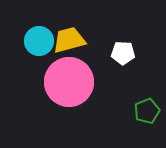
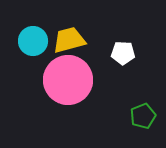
cyan circle: moved 6 px left
pink circle: moved 1 px left, 2 px up
green pentagon: moved 4 px left, 5 px down
